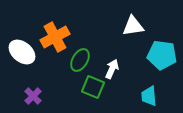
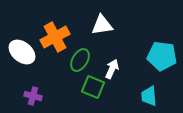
white triangle: moved 31 px left, 1 px up
cyan pentagon: moved 1 px down
purple cross: rotated 30 degrees counterclockwise
